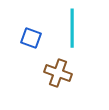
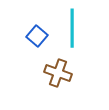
blue square: moved 6 px right, 2 px up; rotated 20 degrees clockwise
